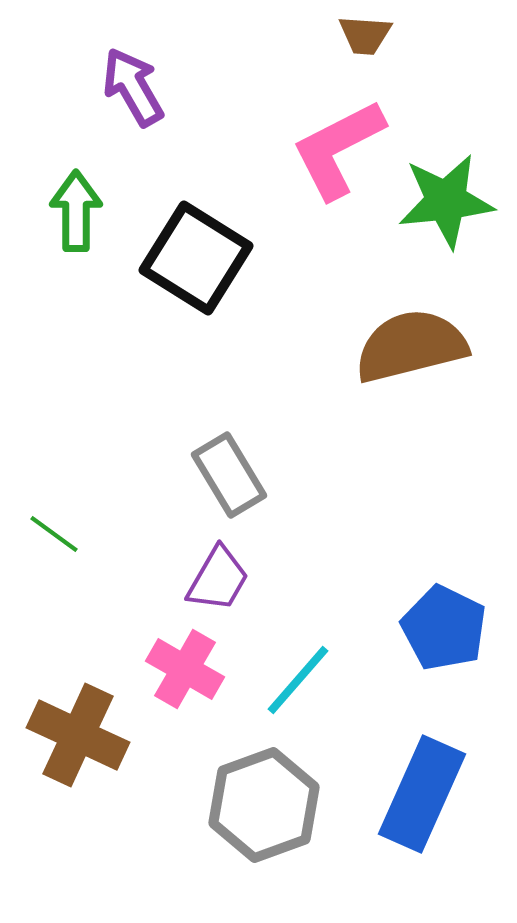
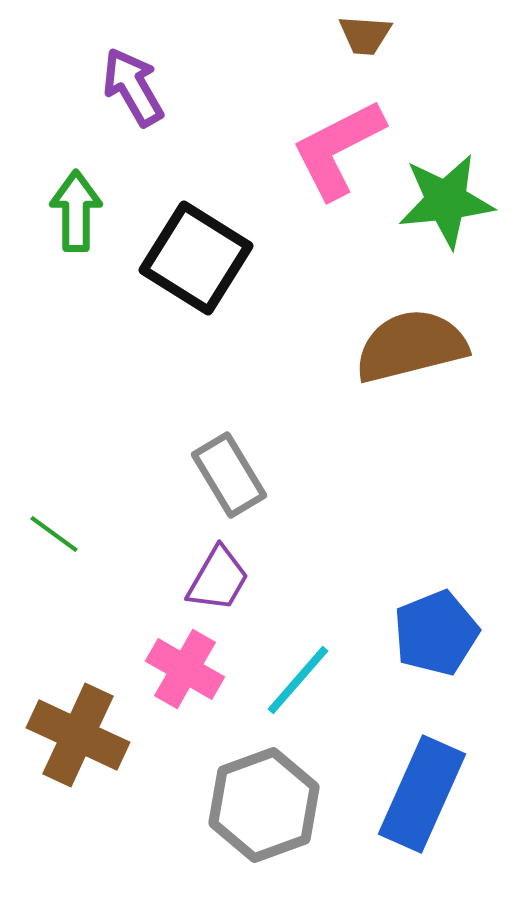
blue pentagon: moved 8 px left, 5 px down; rotated 24 degrees clockwise
